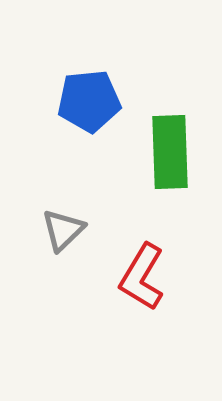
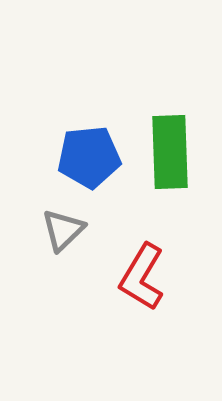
blue pentagon: moved 56 px down
